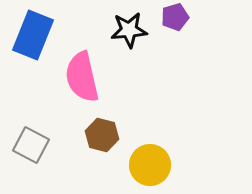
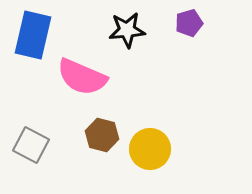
purple pentagon: moved 14 px right, 6 px down
black star: moved 2 px left
blue rectangle: rotated 9 degrees counterclockwise
pink semicircle: rotated 54 degrees counterclockwise
yellow circle: moved 16 px up
